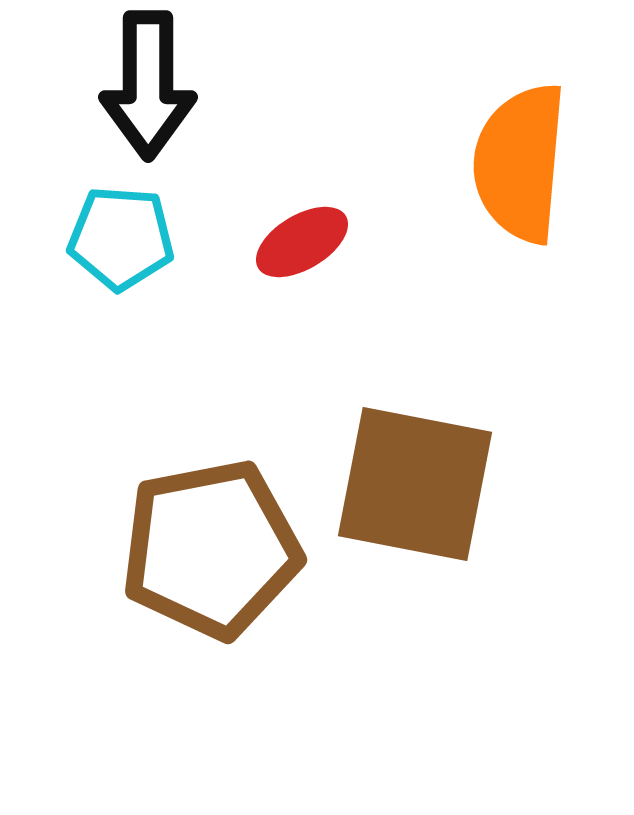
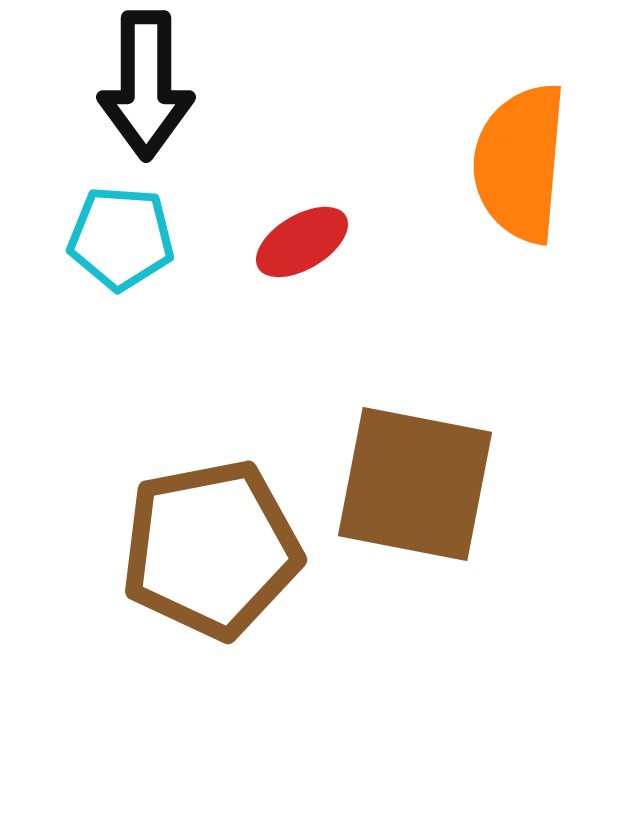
black arrow: moved 2 px left
